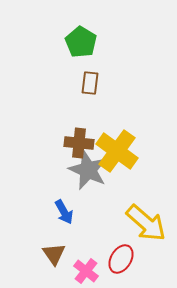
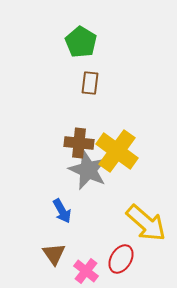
blue arrow: moved 2 px left, 1 px up
